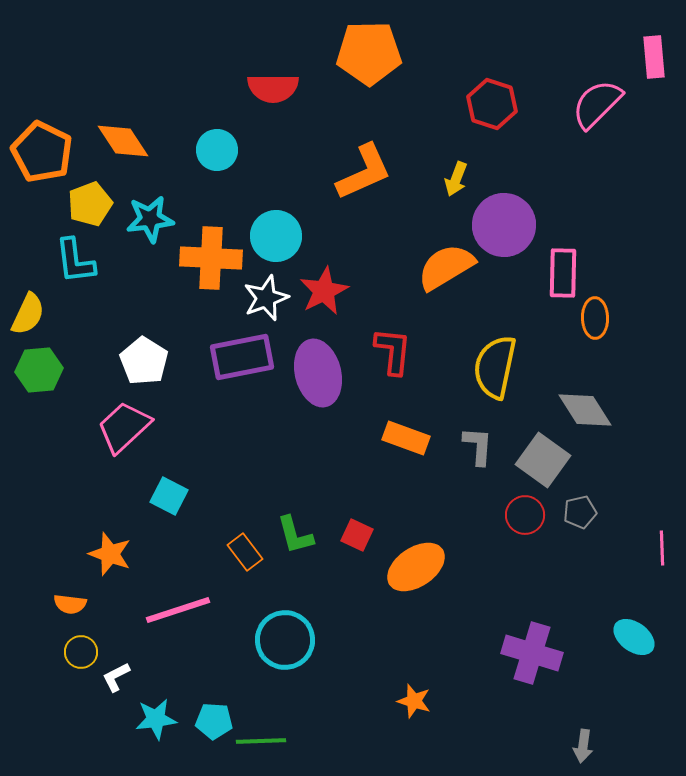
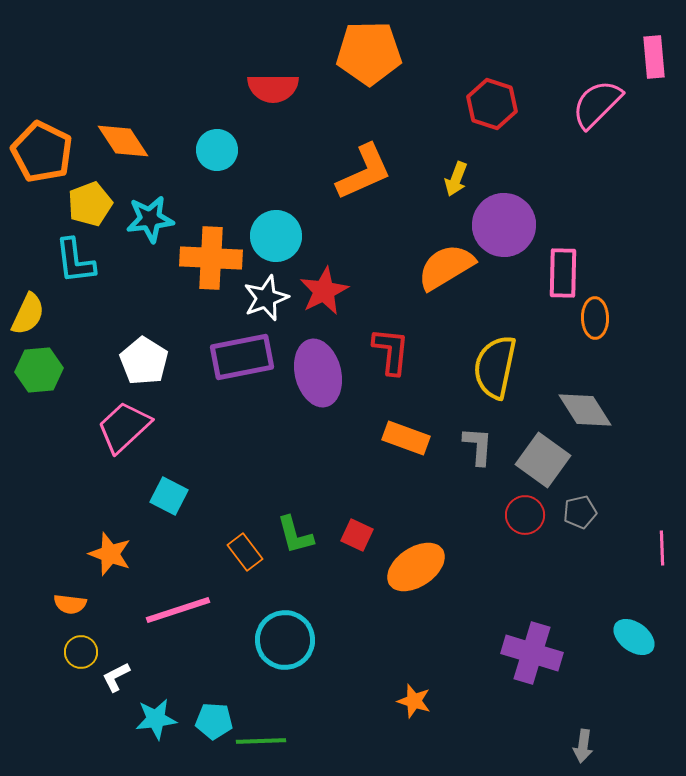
red L-shape at (393, 351): moved 2 px left
